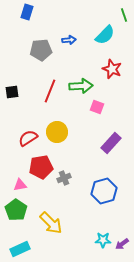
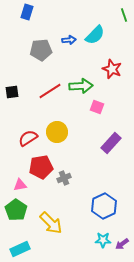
cyan semicircle: moved 10 px left
red line: rotated 35 degrees clockwise
blue hexagon: moved 15 px down; rotated 10 degrees counterclockwise
